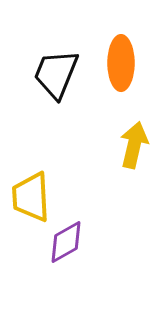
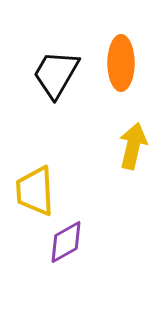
black trapezoid: rotated 8 degrees clockwise
yellow arrow: moved 1 px left, 1 px down
yellow trapezoid: moved 4 px right, 6 px up
